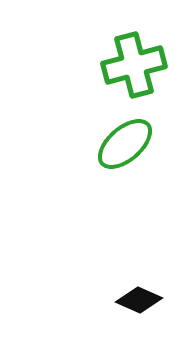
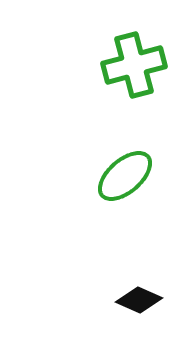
green ellipse: moved 32 px down
